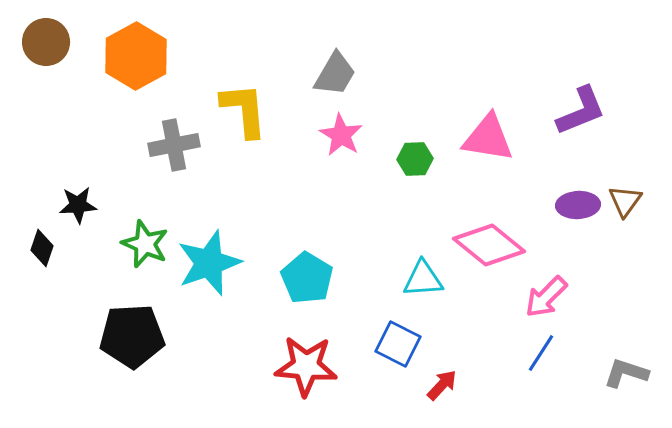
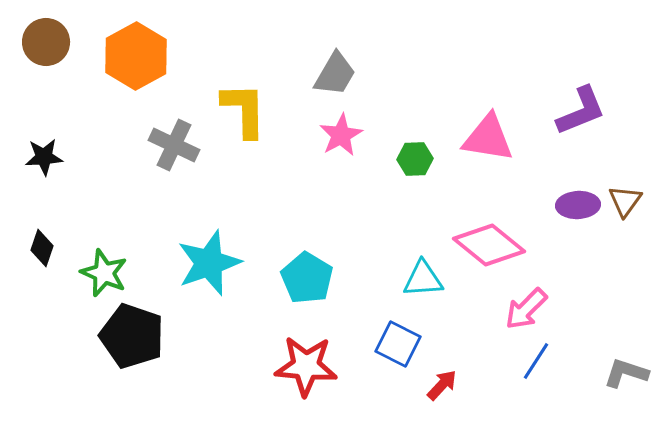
yellow L-shape: rotated 4 degrees clockwise
pink star: rotated 12 degrees clockwise
gray cross: rotated 36 degrees clockwise
black star: moved 34 px left, 48 px up
green star: moved 41 px left, 29 px down
pink arrow: moved 20 px left, 12 px down
black pentagon: rotated 22 degrees clockwise
blue line: moved 5 px left, 8 px down
